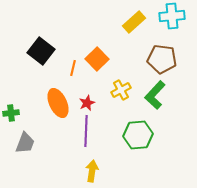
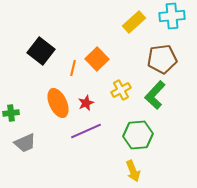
brown pentagon: rotated 16 degrees counterclockwise
red star: moved 1 px left
purple line: rotated 64 degrees clockwise
gray trapezoid: rotated 45 degrees clockwise
yellow arrow: moved 41 px right; rotated 150 degrees clockwise
